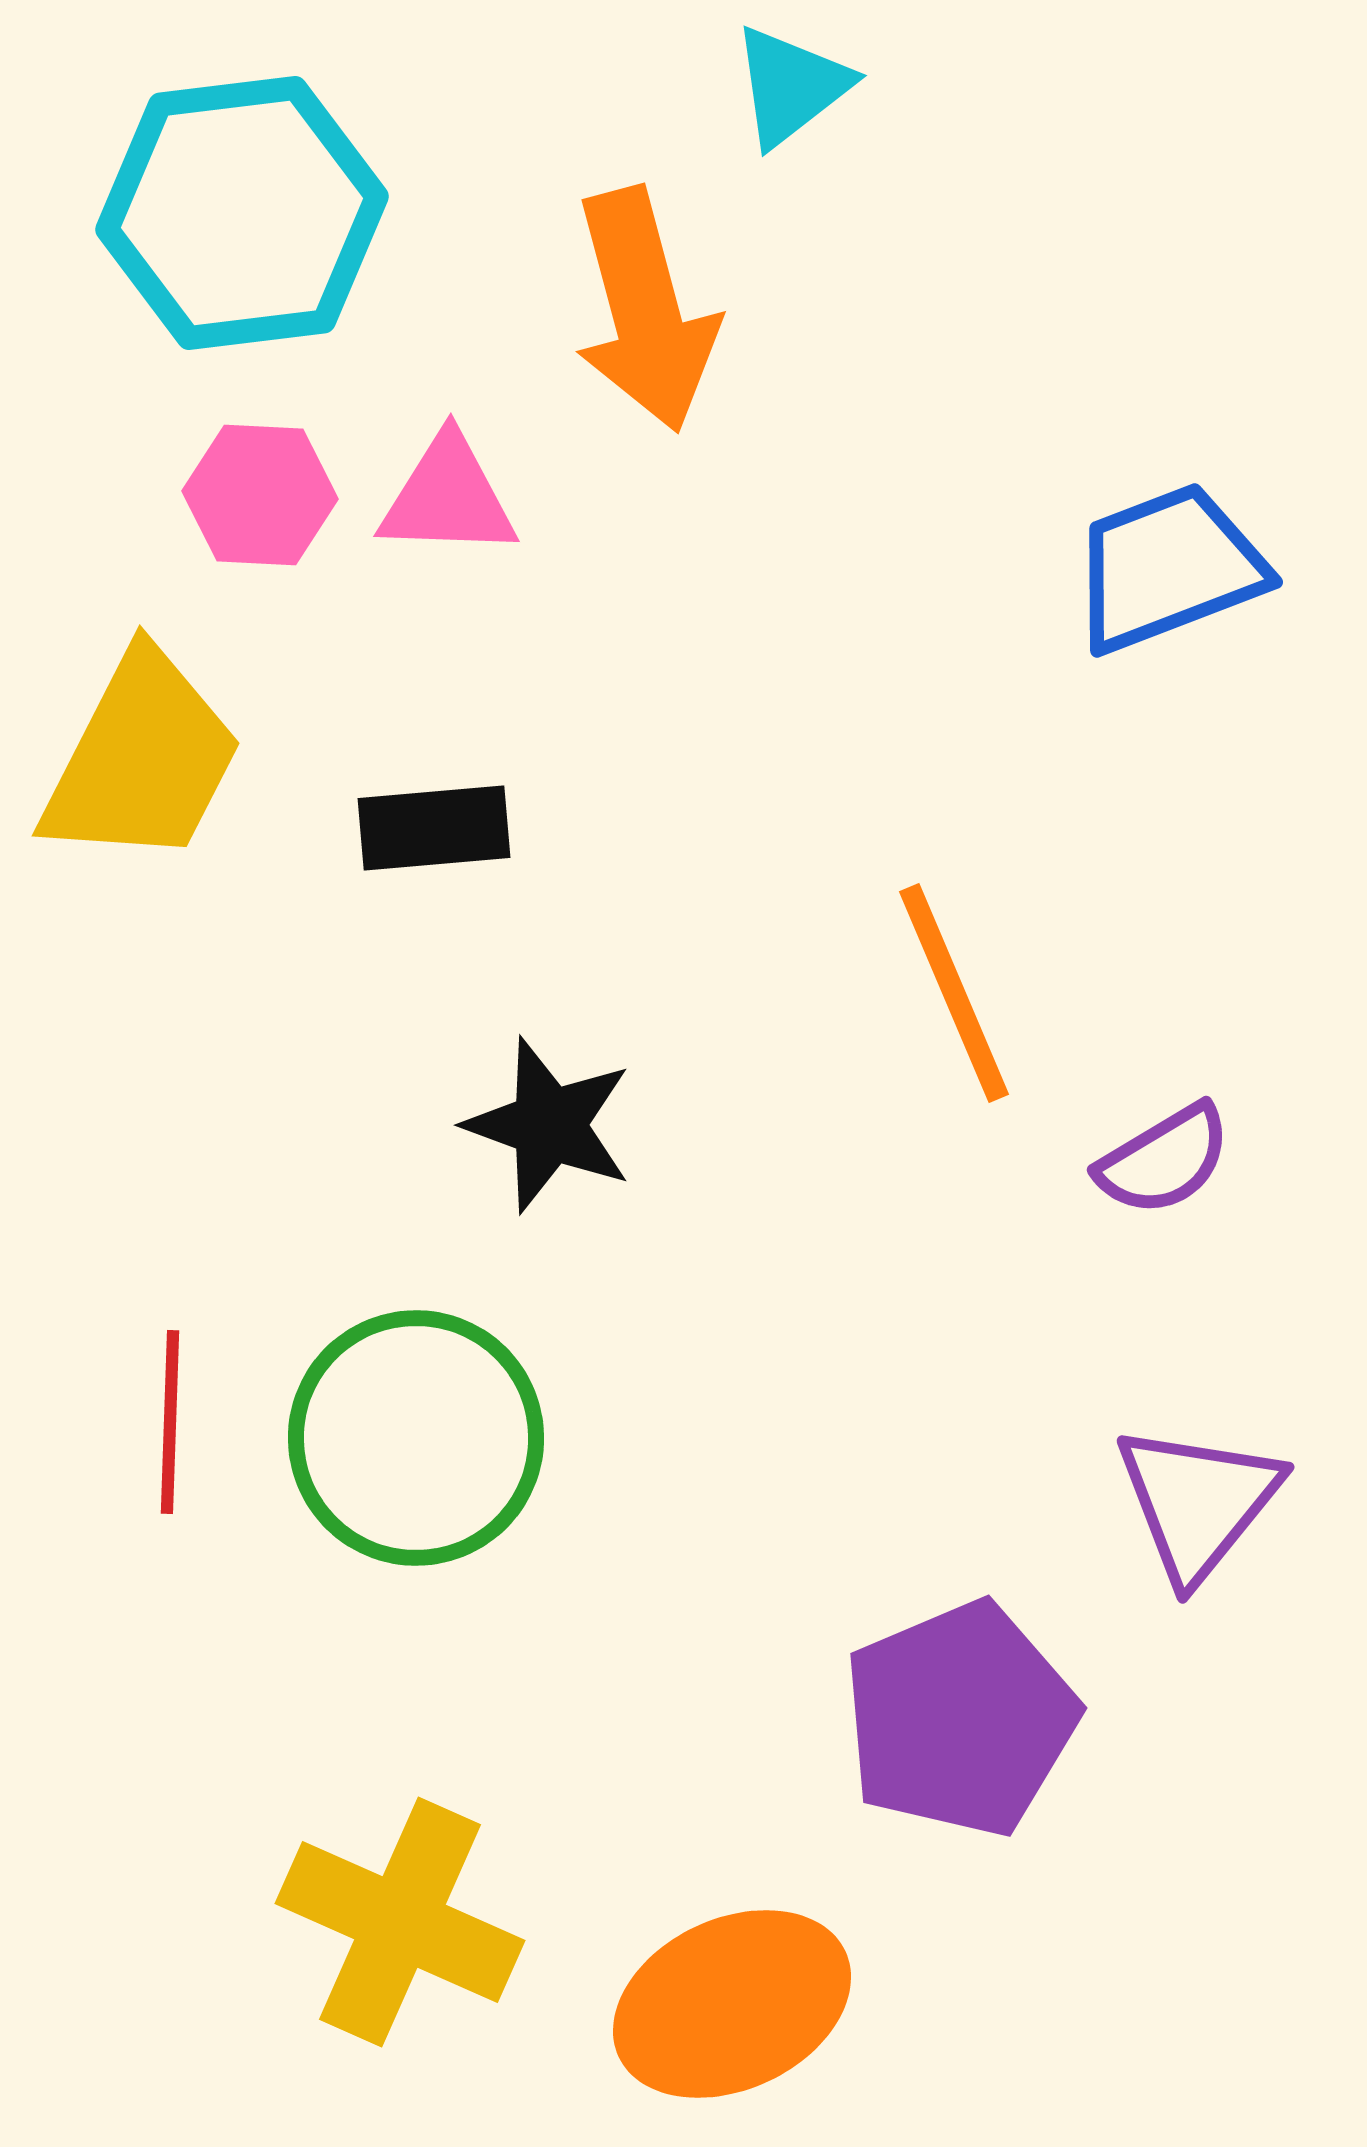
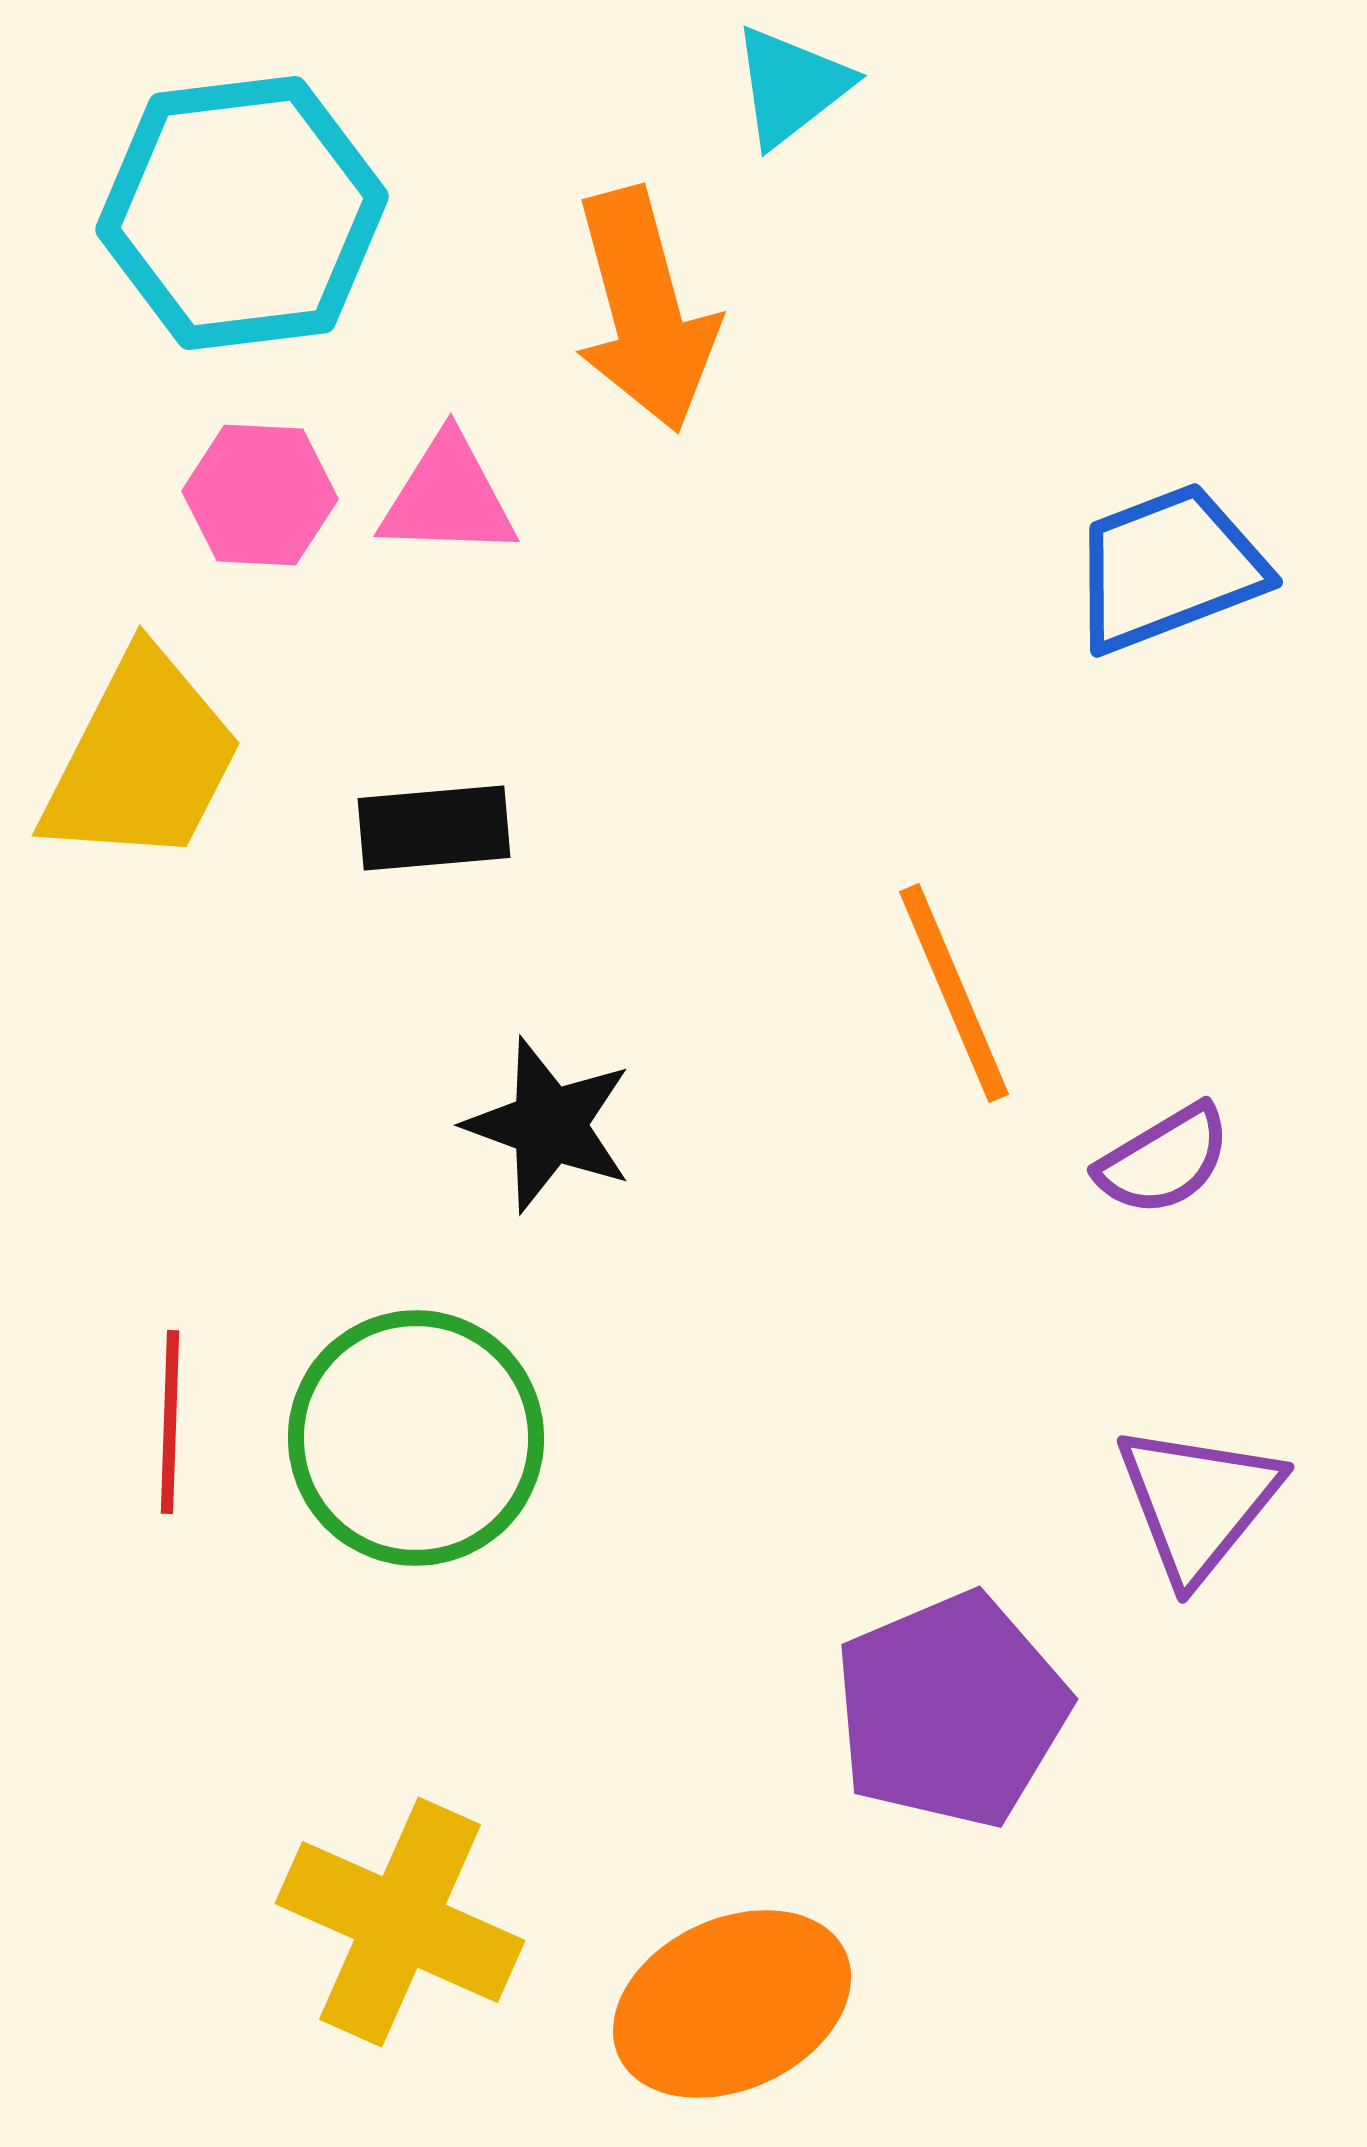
purple pentagon: moved 9 px left, 9 px up
